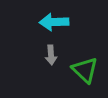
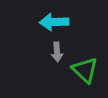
gray arrow: moved 6 px right, 3 px up
